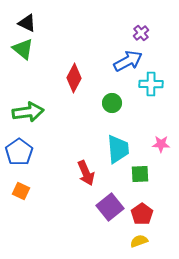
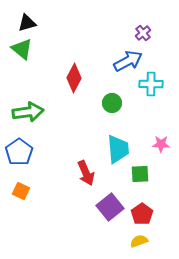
black triangle: rotated 42 degrees counterclockwise
purple cross: moved 2 px right
green triangle: moved 1 px left
